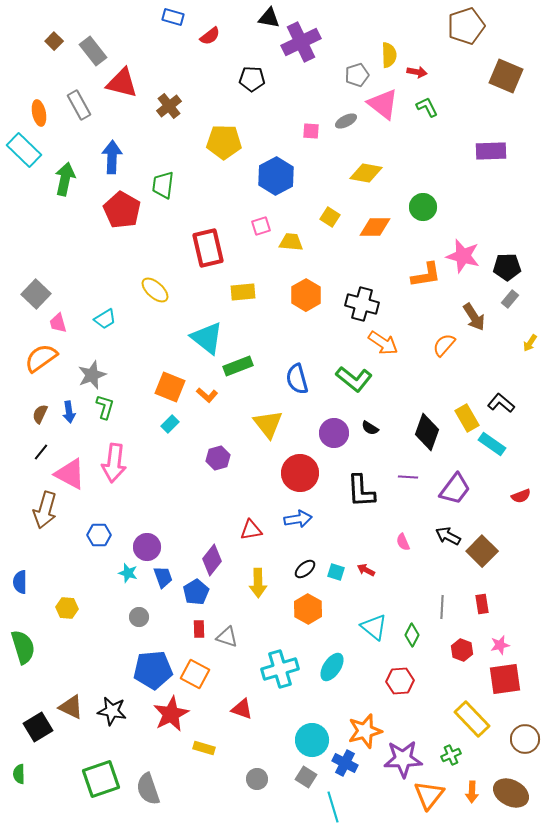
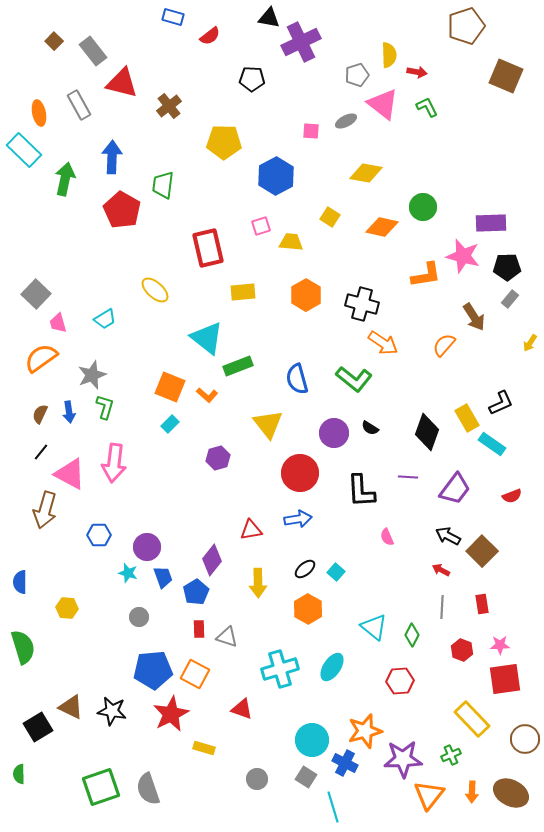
purple rectangle at (491, 151): moved 72 px down
orange diamond at (375, 227): moved 7 px right; rotated 12 degrees clockwise
black L-shape at (501, 403): rotated 116 degrees clockwise
red semicircle at (521, 496): moved 9 px left
pink semicircle at (403, 542): moved 16 px left, 5 px up
red arrow at (366, 570): moved 75 px right
cyan square at (336, 572): rotated 24 degrees clockwise
pink star at (500, 645): rotated 12 degrees clockwise
green square at (101, 779): moved 8 px down
